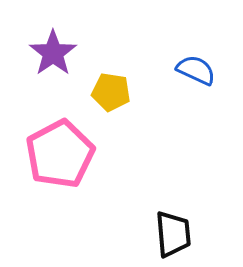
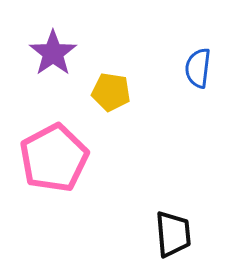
blue semicircle: moved 2 px right, 2 px up; rotated 108 degrees counterclockwise
pink pentagon: moved 6 px left, 4 px down
